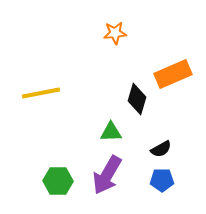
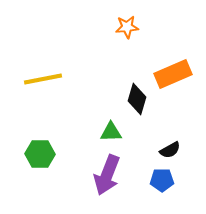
orange star: moved 12 px right, 6 px up
yellow line: moved 2 px right, 14 px up
black semicircle: moved 9 px right, 1 px down
purple arrow: rotated 9 degrees counterclockwise
green hexagon: moved 18 px left, 27 px up
